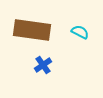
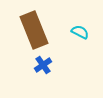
brown rectangle: moved 2 px right; rotated 60 degrees clockwise
